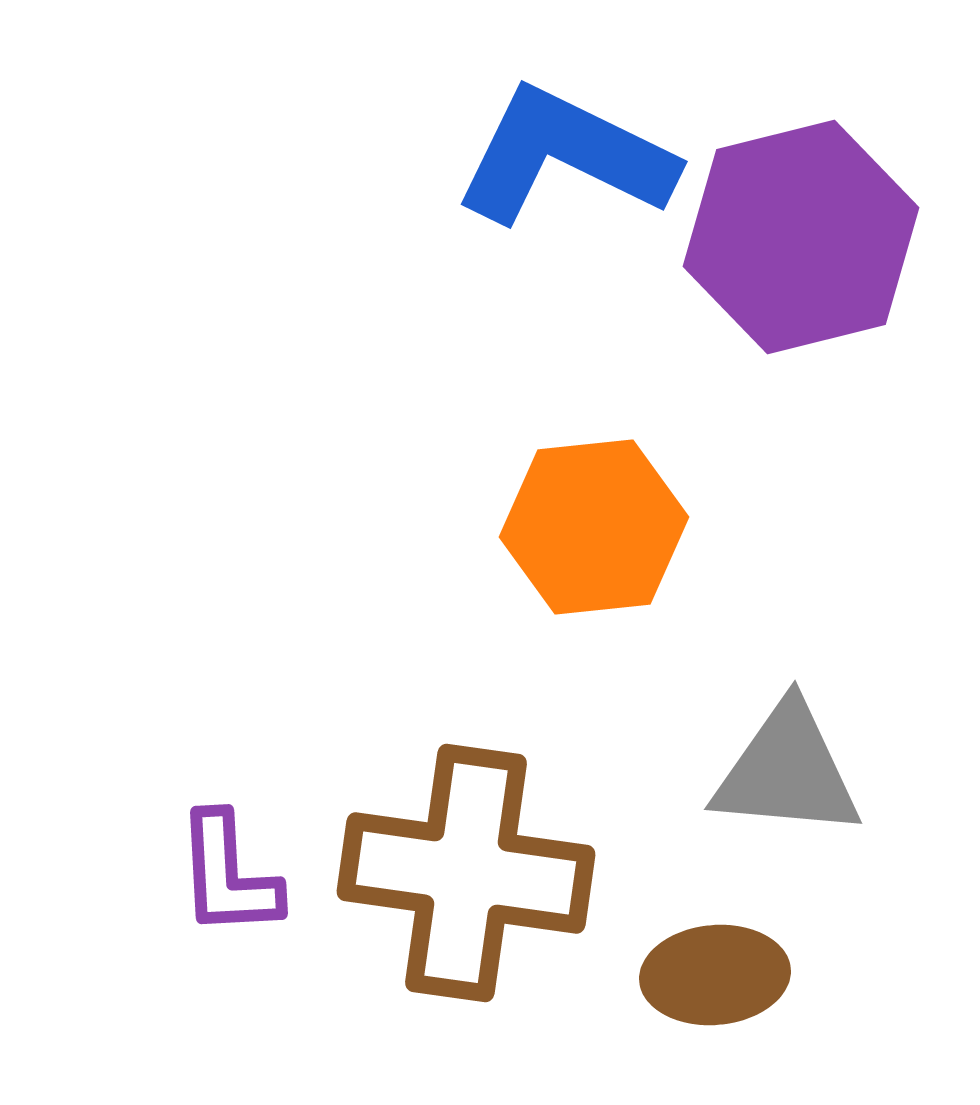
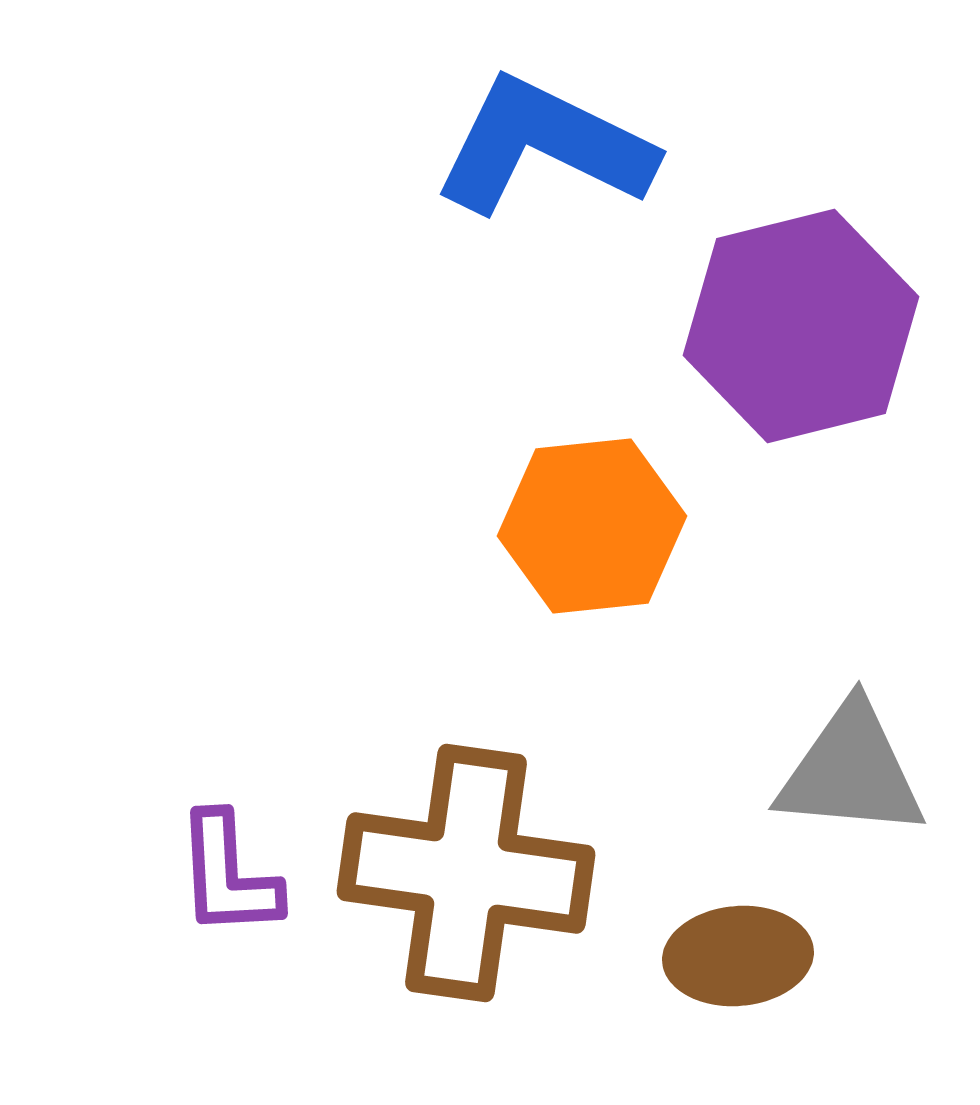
blue L-shape: moved 21 px left, 10 px up
purple hexagon: moved 89 px down
orange hexagon: moved 2 px left, 1 px up
gray triangle: moved 64 px right
brown ellipse: moved 23 px right, 19 px up
